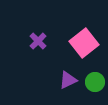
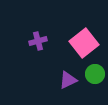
purple cross: rotated 30 degrees clockwise
green circle: moved 8 px up
